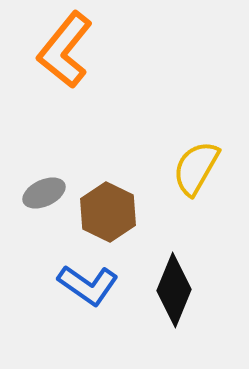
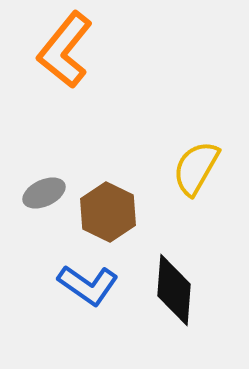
black diamond: rotated 18 degrees counterclockwise
